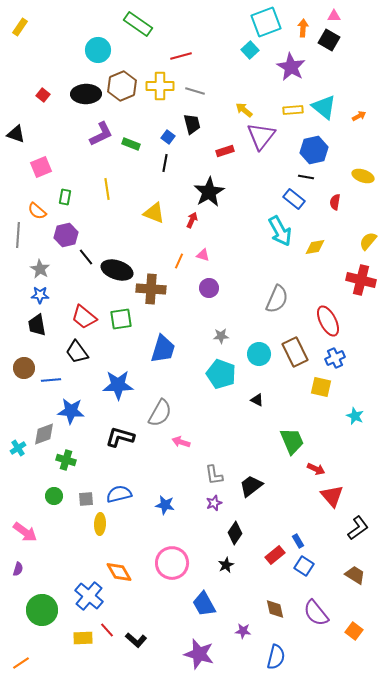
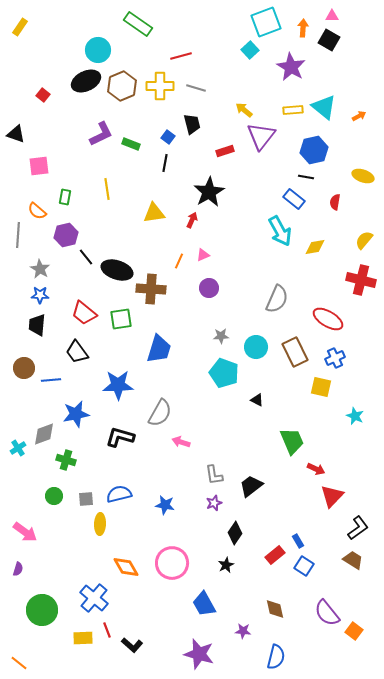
pink triangle at (334, 16): moved 2 px left
gray line at (195, 91): moved 1 px right, 3 px up
black ellipse at (86, 94): moved 13 px up; rotated 24 degrees counterclockwise
pink square at (41, 167): moved 2 px left, 1 px up; rotated 15 degrees clockwise
yellow triangle at (154, 213): rotated 30 degrees counterclockwise
yellow semicircle at (368, 241): moved 4 px left, 1 px up
pink triangle at (203, 255): rotated 40 degrees counterclockwise
red trapezoid at (84, 317): moved 4 px up
red ellipse at (328, 321): moved 2 px up; rotated 32 degrees counterclockwise
black trapezoid at (37, 325): rotated 15 degrees clockwise
blue trapezoid at (163, 349): moved 4 px left
cyan circle at (259, 354): moved 3 px left, 7 px up
cyan pentagon at (221, 374): moved 3 px right, 1 px up
blue star at (71, 411): moved 5 px right, 3 px down; rotated 16 degrees counterclockwise
red triangle at (332, 496): rotated 25 degrees clockwise
orange diamond at (119, 572): moved 7 px right, 5 px up
brown trapezoid at (355, 575): moved 2 px left, 15 px up
blue cross at (89, 596): moved 5 px right, 2 px down
purple semicircle at (316, 613): moved 11 px right
red line at (107, 630): rotated 21 degrees clockwise
black L-shape at (136, 640): moved 4 px left, 5 px down
orange line at (21, 663): moved 2 px left; rotated 72 degrees clockwise
